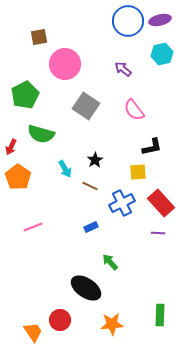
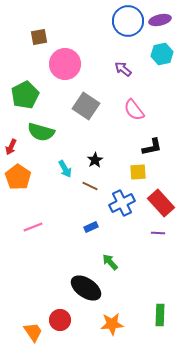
green semicircle: moved 2 px up
